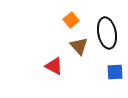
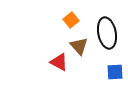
red triangle: moved 5 px right, 4 px up
